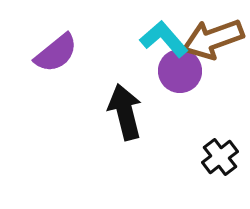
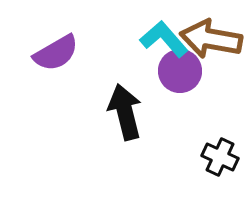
brown arrow: moved 2 px left; rotated 30 degrees clockwise
purple semicircle: rotated 9 degrees clockwise
black cross: rotated 27 degrees counterclockwise
